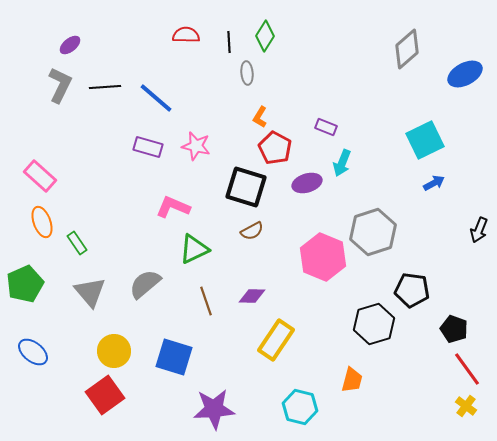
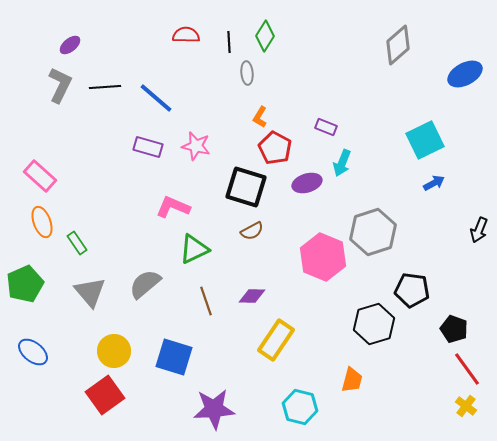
gray diamond at (407, 49): moved 9 px left, 4 px up
